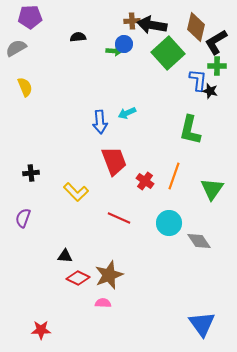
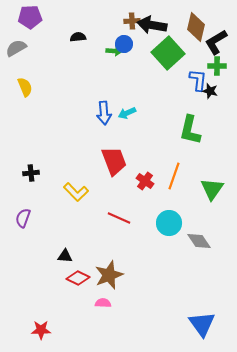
blue arrow: moved 4 px right, 9 px up
